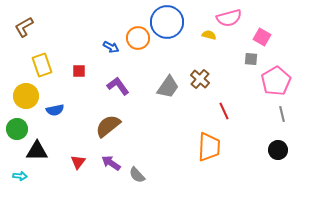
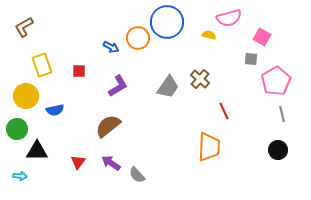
purple L-shape: rotated 95 degrees clockwise
